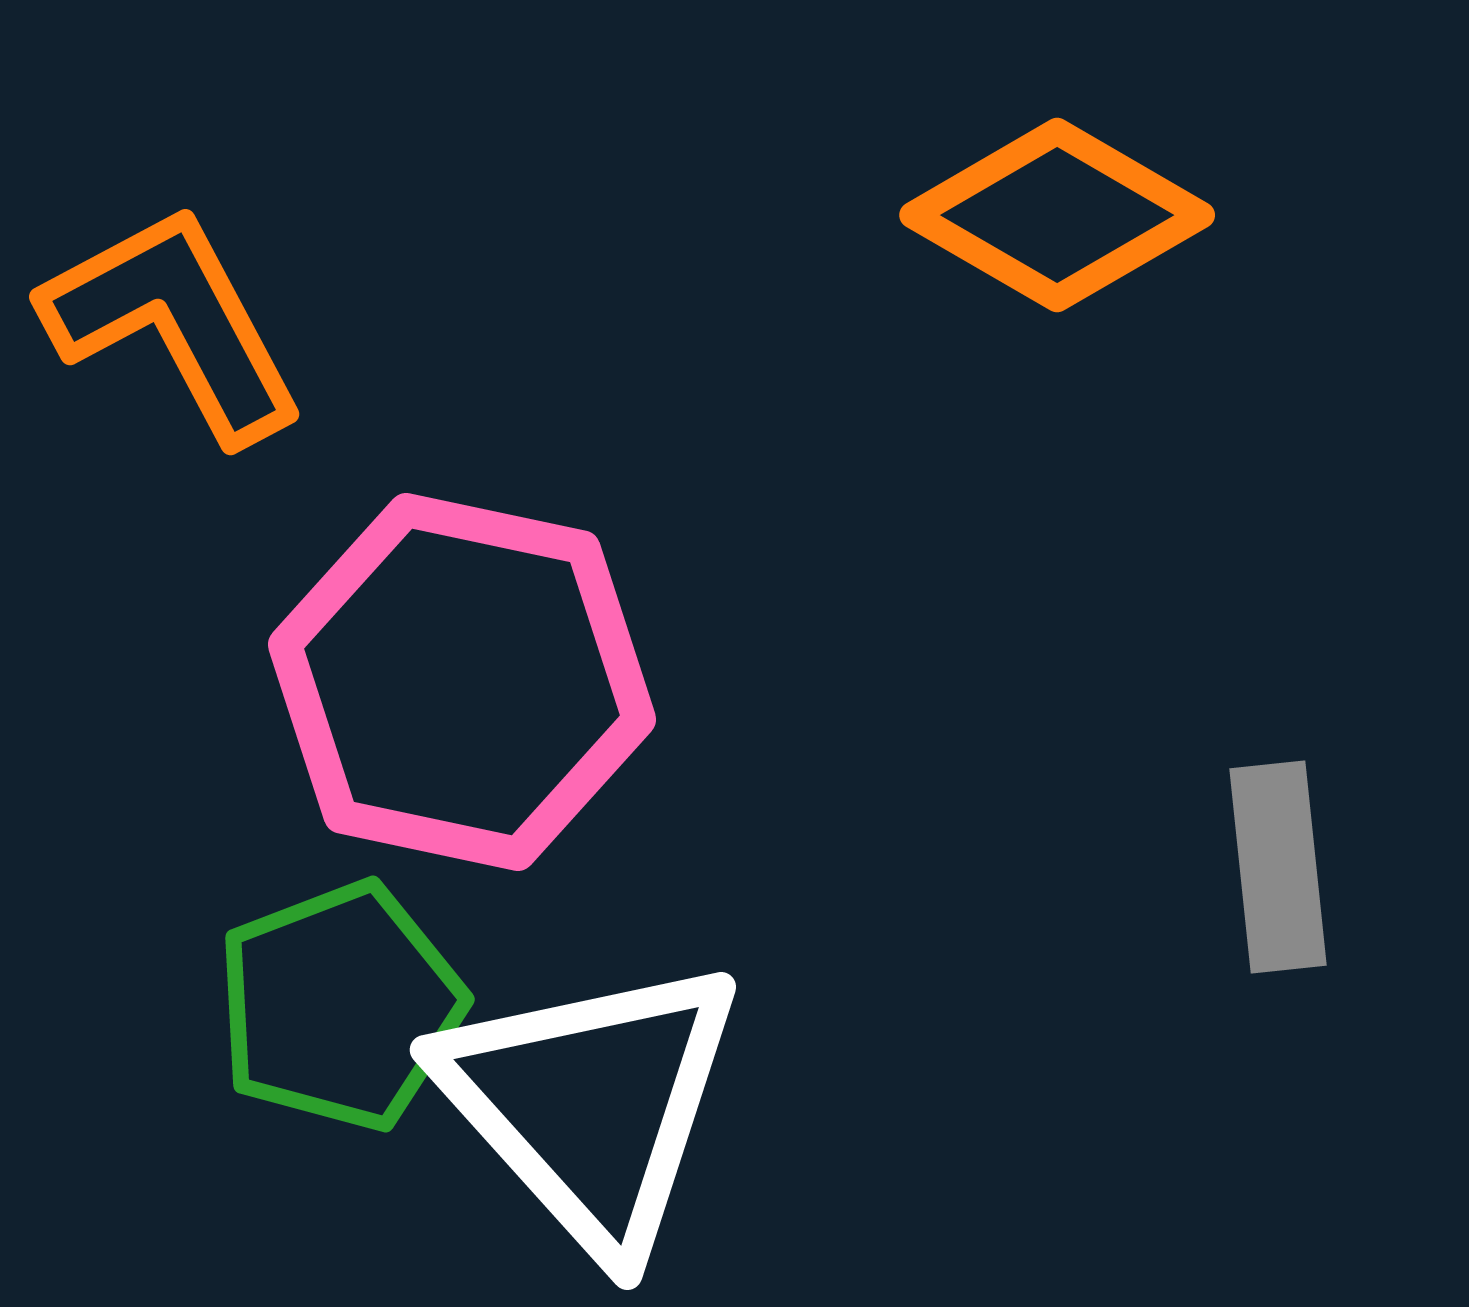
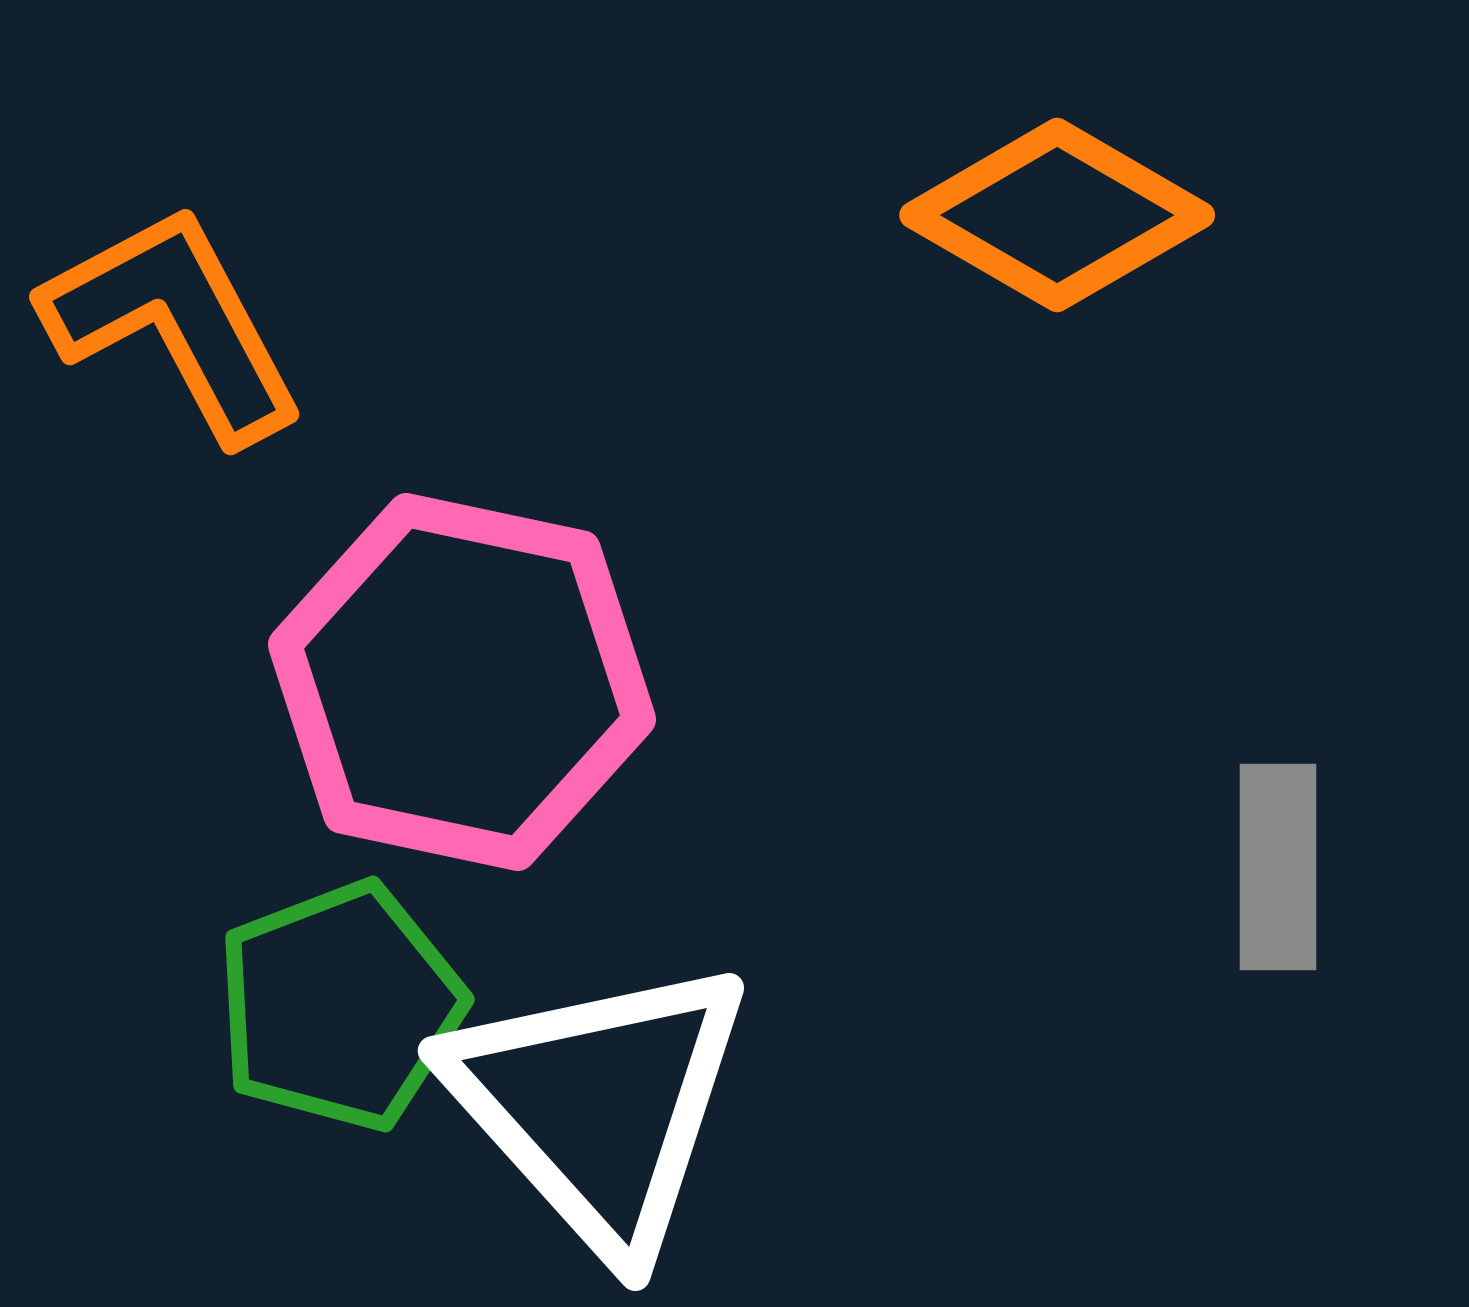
gray rectangle: rotated 6 degrees clockwise
white triangle: moved 8 px right, 1 px down
